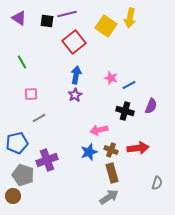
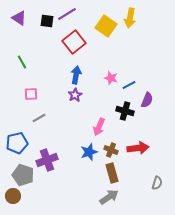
purple line: rotated 18 degrees counterclockwise
purple semicircle: moved 4 px left, 6 px up
pink arrow: moved 3 px up; rotated 54 degrees counterclockwise
